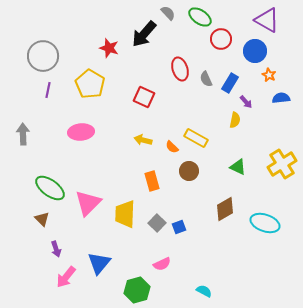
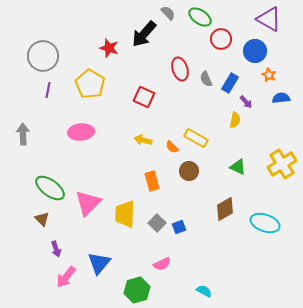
purple triangle at (267, 20): moved 2 px right, 1 px up
